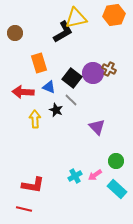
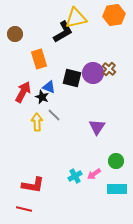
brown circle: moved 1 px down
orange rectangle: moved 4 px up
brown cross: rotated 16 degrees clockwise
black square: rotated 24 degrees counterclockwise
red arrow: rotated 115 degrees clockwise
gray line: moved 17 px left, 15 px down
black star: moved 14 px left, 13 px up
yellow arrow: moved 2 px right, 3 px down
purple triangle: rotated 18 degrees clockwise
pink arrow: moved 1 px left, 1 px up
cyan rectangle: rotated 42 degrees counterclockwise
